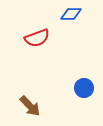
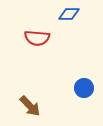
blue diamond: moved 2 px left
red semicircle: rotated 25 degrees clockwise
